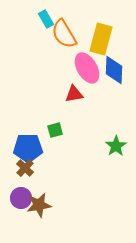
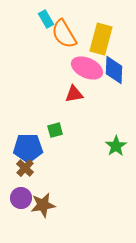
pink ellipse: rotated 36 degrees counterclockwise
brown star: moved 4 px right
